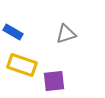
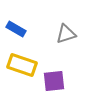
blue rectangle: moved 3 px right, 3 px up
